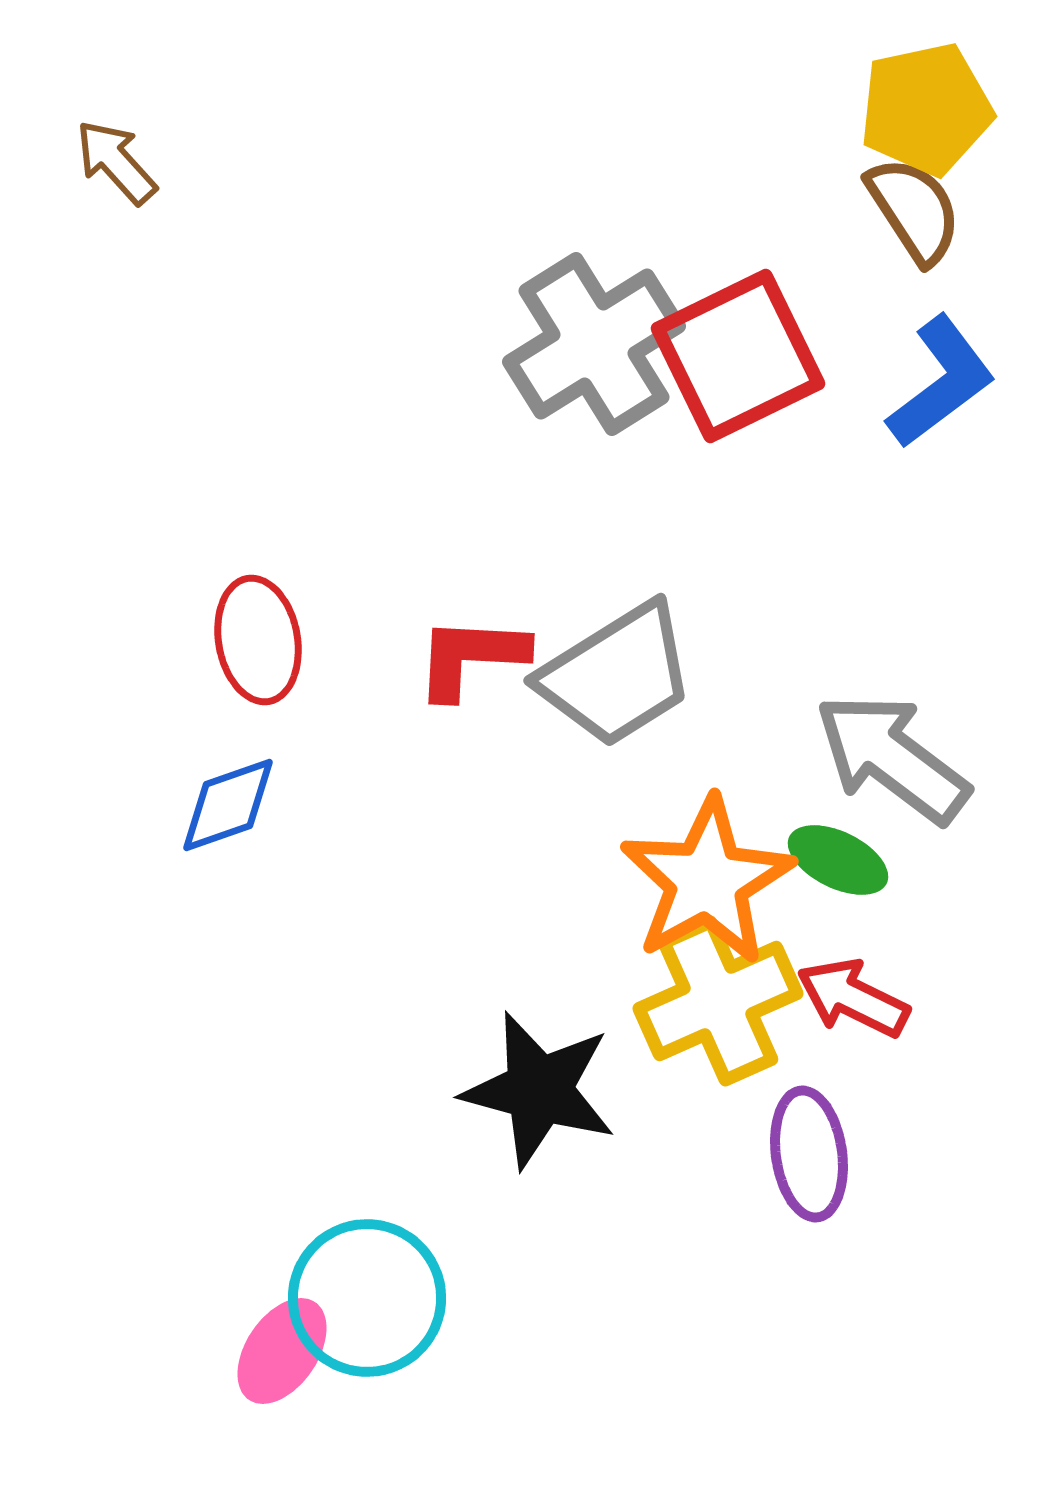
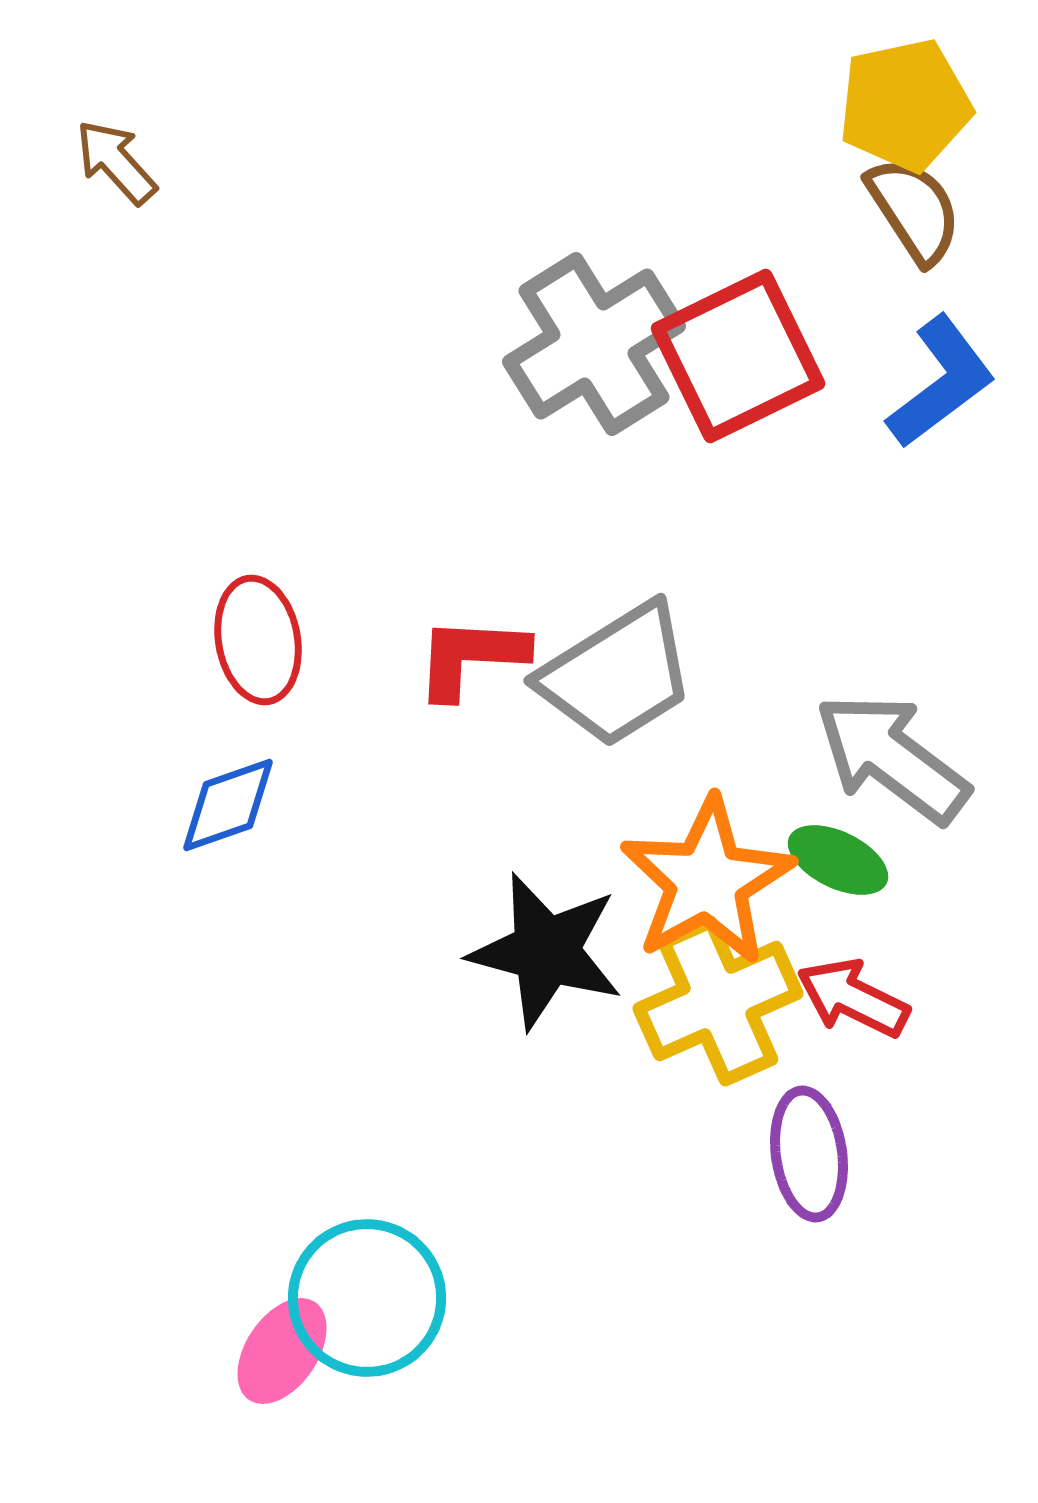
yellow pentagon: moved 21 px left, 4 px up
black star: moved 7 px right, 139 px up
